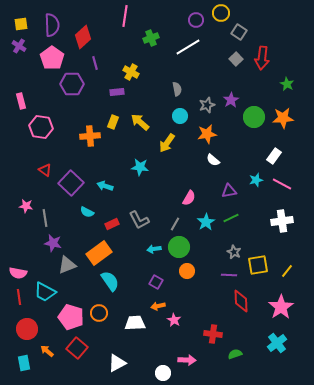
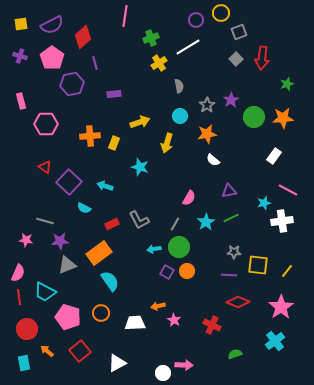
purple semicircle at (52, 25): rotated 65 degrees clockwise
gray square at (239, 32): rotated 35 degrees clockwise
purple cross at (19, 46): moved 1 px right, 10 px down; rotated 16 degrees counterclockwise
yellow cross at (131, 72): moved 28 px right, 9 px up; rotated 28 degrees clockwise
purple hexagon at (72, 84): rotated 10 degrees counterclockwise
green star at (287, 84): rotated 24 degrees clockwise
gray semicircle at (177, 89): moved 2 px right, 3 px up
purple rectangle at (117, 92): moved 3 px left, 2 px down
gray star at (207, 105): rotated 14 degrees counterclockwise
yellow rectangle at (113, 122): moved 1 px right, 21 px down
yellow arrow at (140, 122): rotated 120 degrees clockwise
pink hexagon at (41, 127): moved 5 px right, 3 px up; rotated 10 degrees counterclockwise
yellow arrow at (167, 143): rotated 18 degrees counterclockwise
cyan star at (140, 167): rotated 12 degrees clockwise
red triangle at (45, 170): moved 3 px up
cyan star at (256, 180): moved 8 px right, 23 px down
purple square at (71, 183): moved 2 px left, 1 px up
pink line at (282, 184): moved 6 px right, 6 px down
pink star at (26, 206): moved 34 px down
cyan semicircle at (87, 212): moved 3 px left, 4 px up
gray line at (45, 218): moved 3 px down; rotated 66 degrees counterclockwise
purple star at (53, 243): moved 7 px right, 2 px up; rotated 18 degrees counterclockwise
gray star at (234, 252): rotated 24 degrees counterclockwise
yellow square at (258, 265): rotated 15 degrees clockwise
pink semicircle at (18, 273): rotated 78 degrees counterclockwise
purple square at (156, 282): moved 11 px right, 10 px up
red diamond at (241, 301): moved 3 px left, 1 px down; rotated 65 degrees counterclockwise
orange circle at (99, 313): moved 2 px right
pink pentagon at (71, 317): moved 3 px left
red cross at (213, 334): moved 1 px left, 9 px up; rotated 18 degrees clockwise
cyan cross at (277, 343): moved 2 px left, 2 px up
red square at (77, 348): moved 3 px right, 3 px down; rotated 10 degrees clockwise
pink arrow at (187, 360): moved 3 px left, 5 px down
